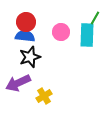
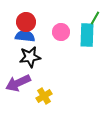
black star: rotated 10 degrees clockwise
